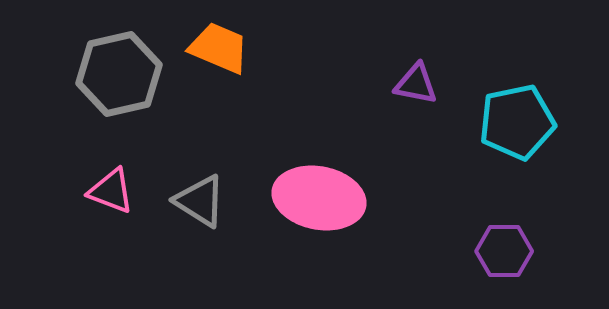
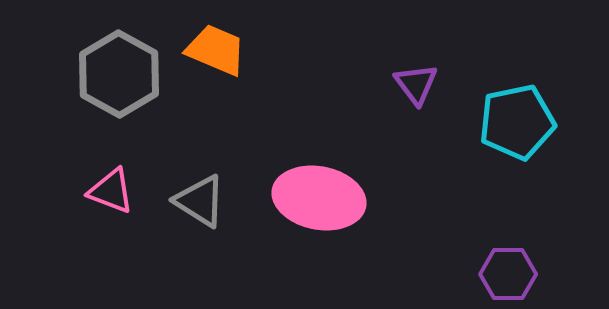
orange trapezoid: moved 3 px left, 2 px down
gray hexagon: rotated 18 degrees counterclockwise
purple triangle: rotated 42 degrees clockwise
purple hexagon: moved 4 px right, 23 px down
